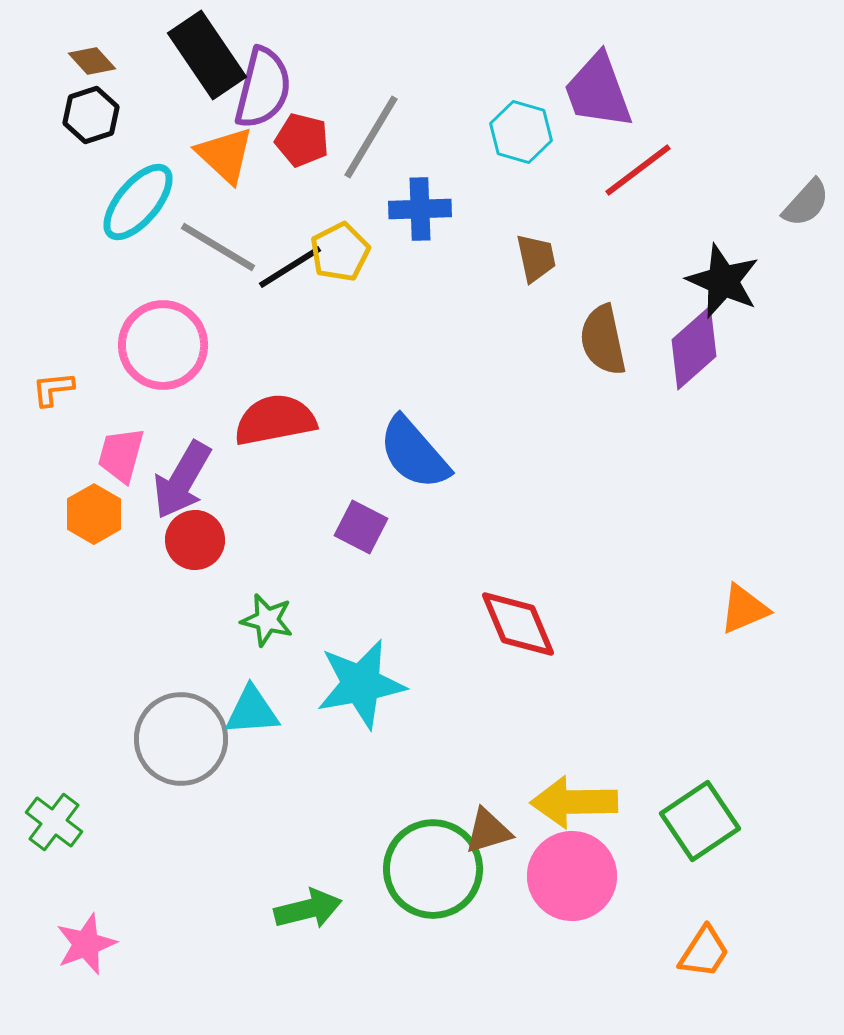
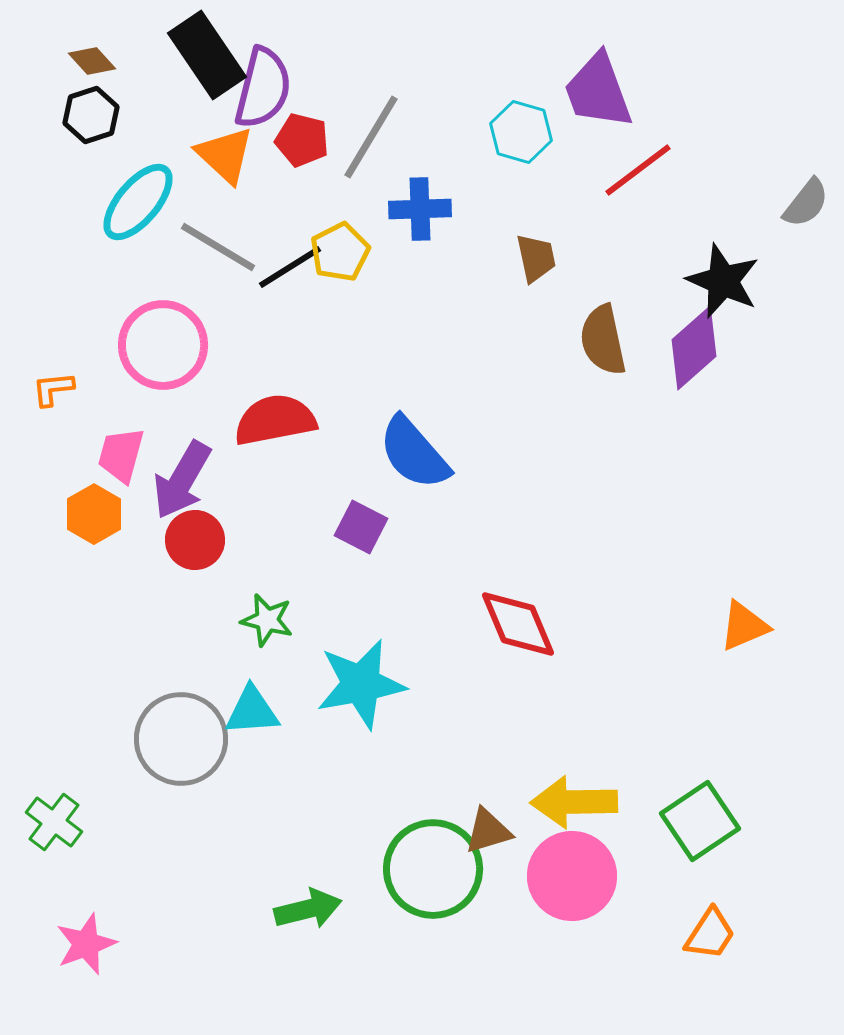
gray semicircle at (806, 203): rotated 4 degrees counterclockwise
orange triangle at (744, 609): moved 17 px down
orange trapezoid at (704, 952): moved 6 px right, 18 px up
